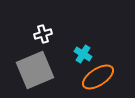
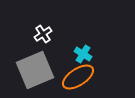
white cross: rotated 18 degrees counterclockwise
orange ellipse: moved 20 px left
